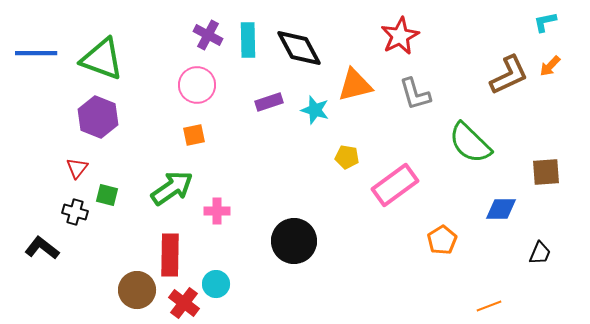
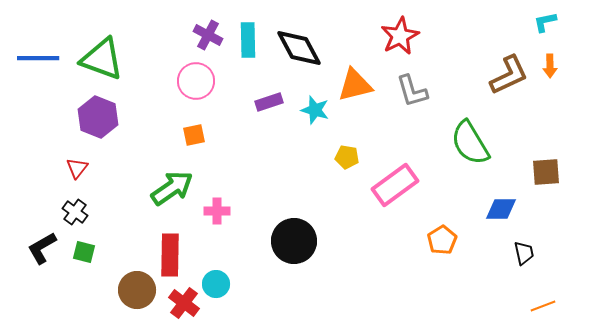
blue line: moved 2 px right, 5 px down
orange arrow: rotated 45 degrees counterclockwise
pink circle: moved 1 px left, 4 px up
gray L-shape: moved 3 px left, 3 px up
green semicircle: rotated 15 degrees clockwise
green square: moved 23 px left, 57 px down
black cross: rotated 20 degrees clockwise
black L-shape: rotated 68 degrees counterclockwise
black trapezoid: moved 16 px left; rotated 35 degrees counterclockwise
orange line: moved 54 px right
